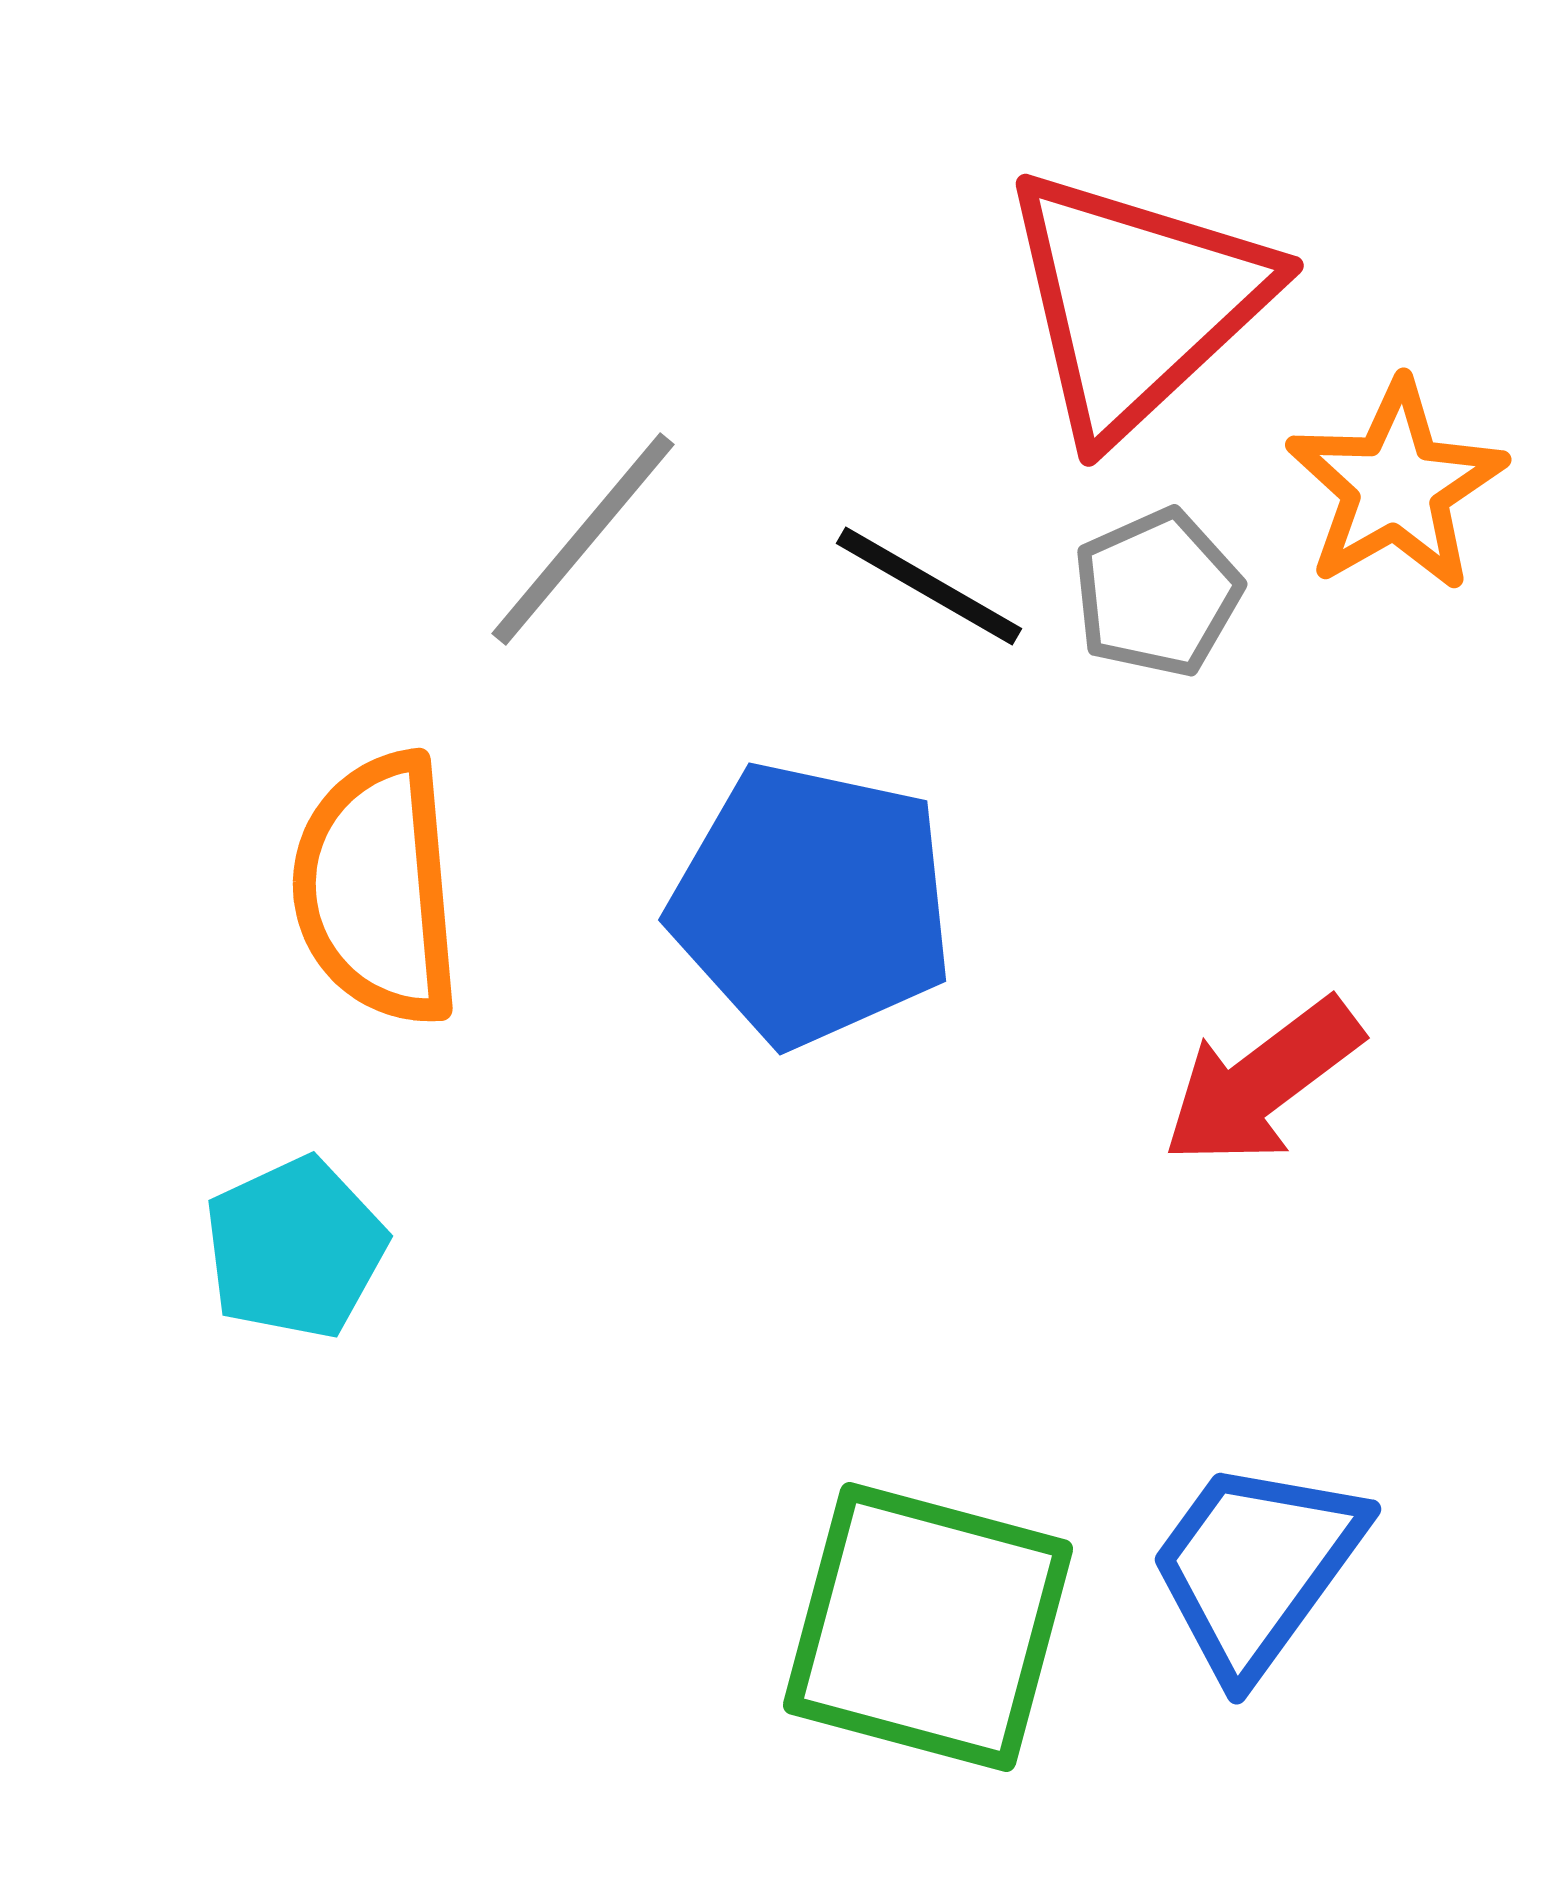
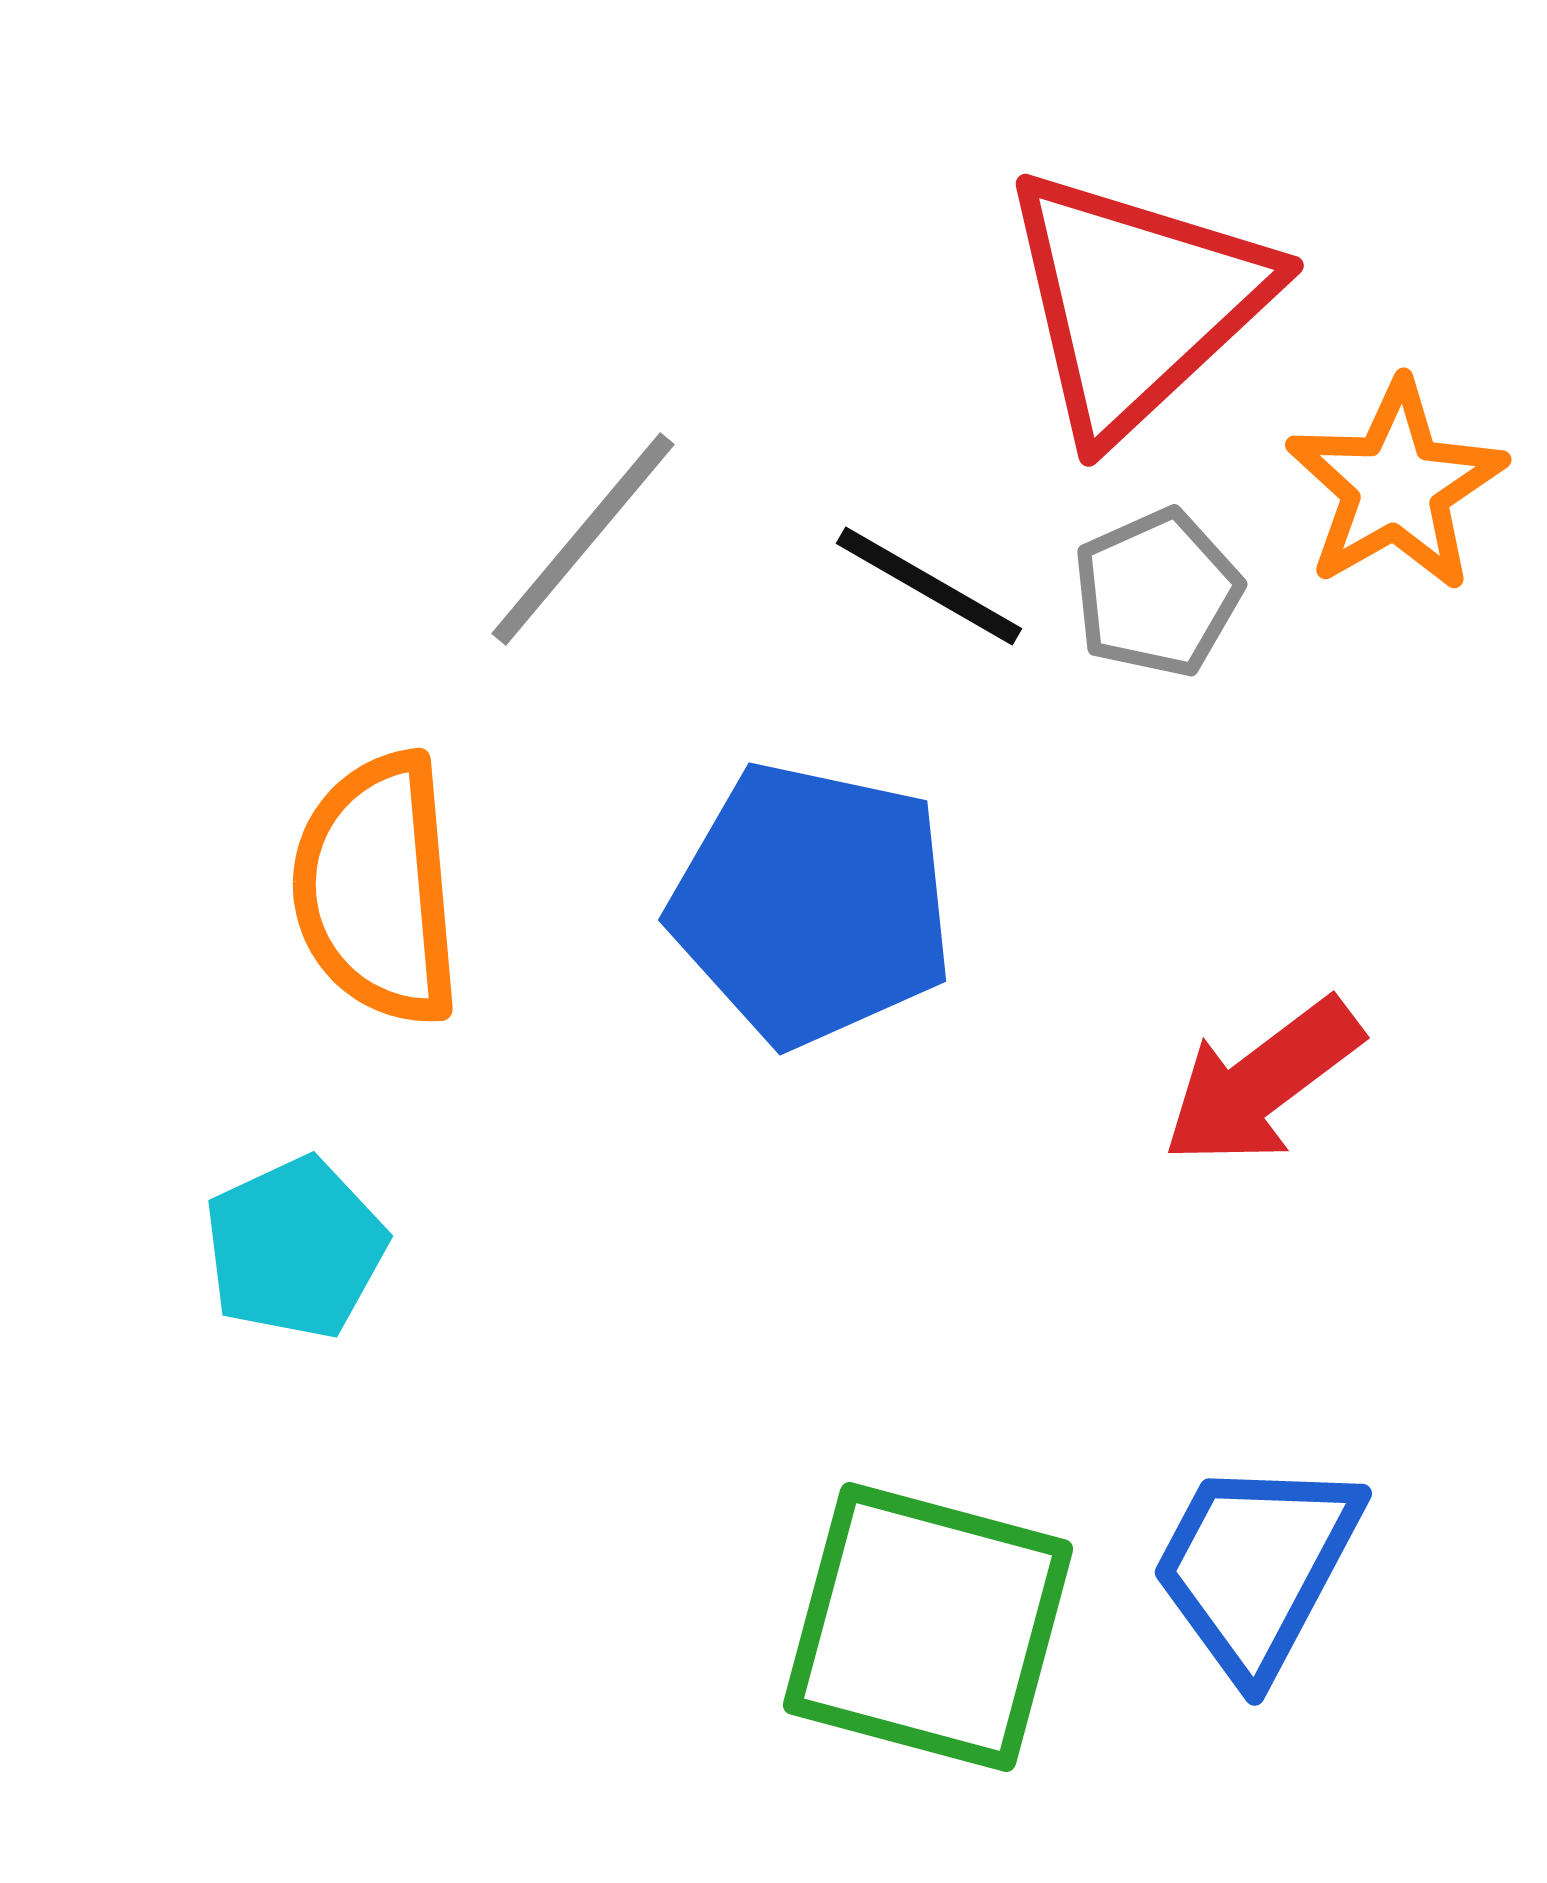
blue trapezoid: rotated 8 degrees counterclockwise
